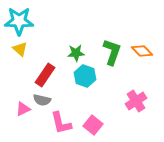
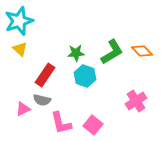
cyan star: rotated 20 degrees counterclockwise
green L-shape: rotated 40 degrees clockwise
